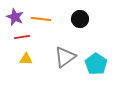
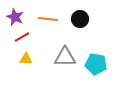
orange line: moved 7 px right
red line: rotated 21 degrees counterclockwise
gray triangle: rotated 35 degrees clockwise
cyan pentagon: rotated 25 degrees counterclockwise
